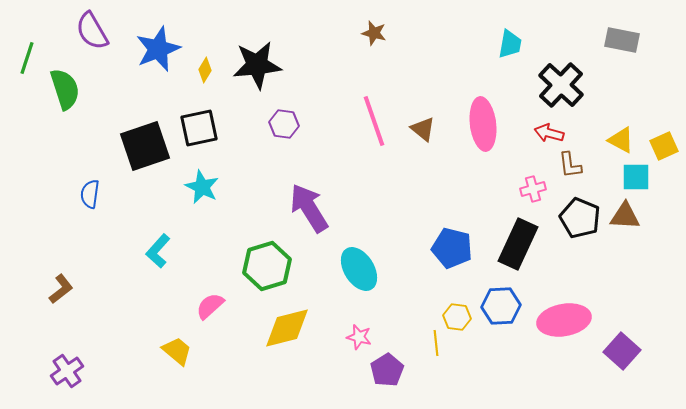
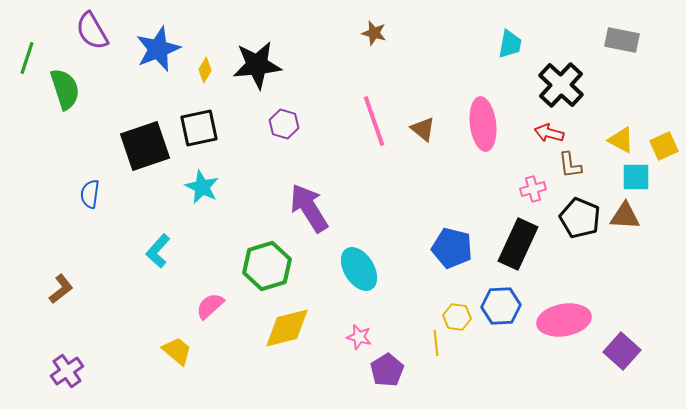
purple hexagon at (284, 124): rotated 8 degrees clockwise
